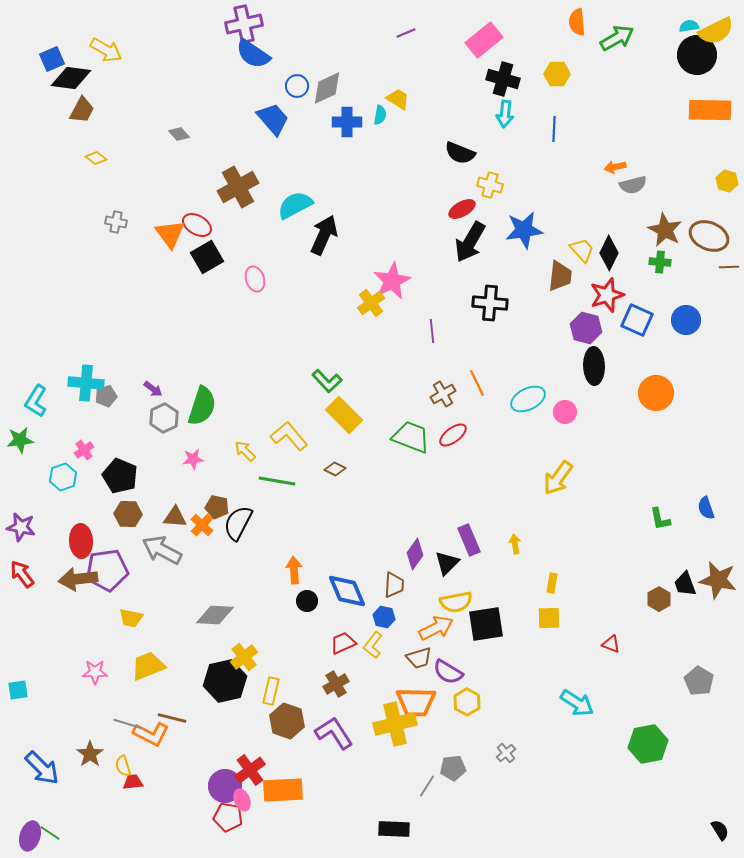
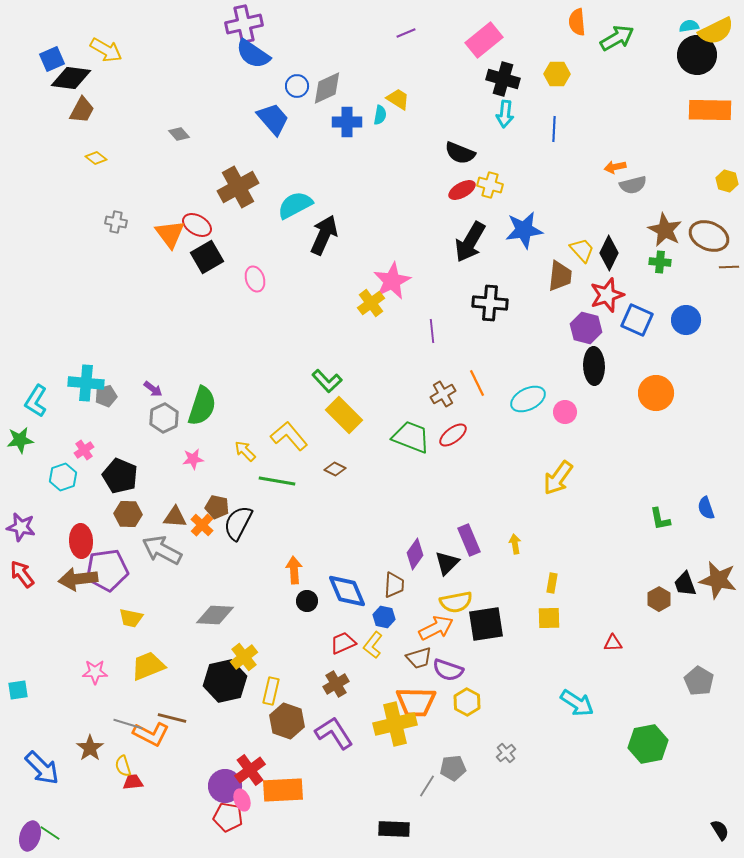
red ellipse at (462, 209): moved 19 px up
red triangle at (611, 644): moved 2 px right, 1 px up; rotated 24 degrees counterclockwise
purple semicircle at (448, 672): moved 2 px up; rotated 12 degrees counterclockwise
brown star at (90, 754): moved 6 px up
